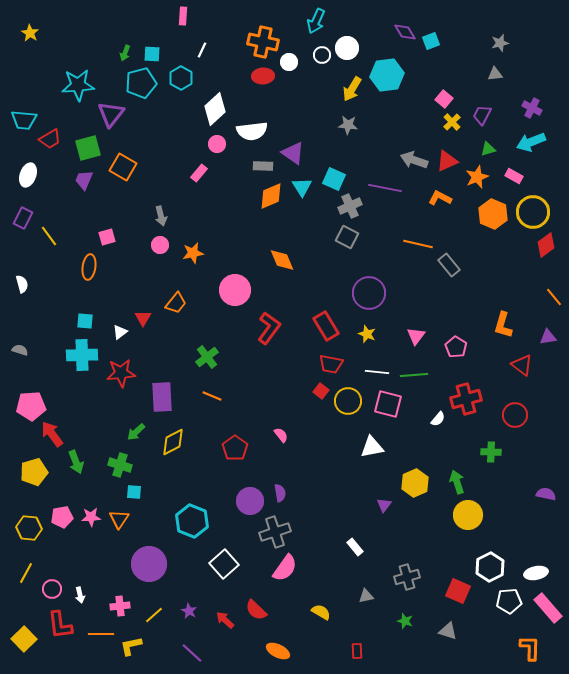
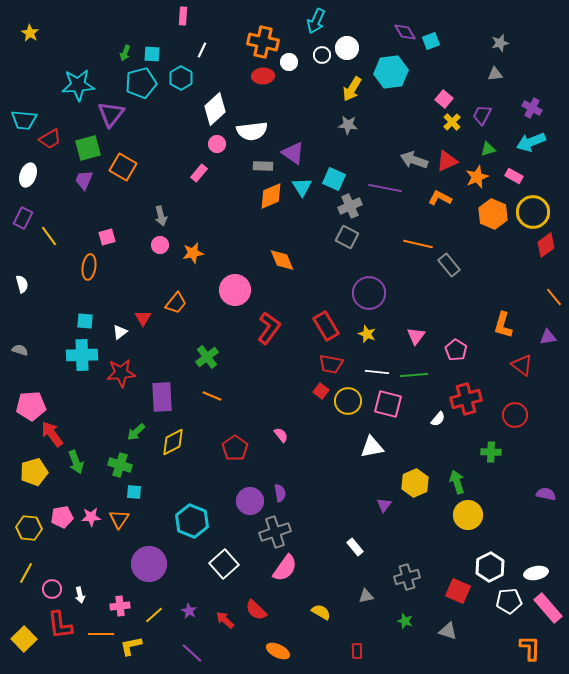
cyan hexagon at (387, 75): moved 4 px right, 3 px up
pink pentagon at (456, 347): moved 3 px down
